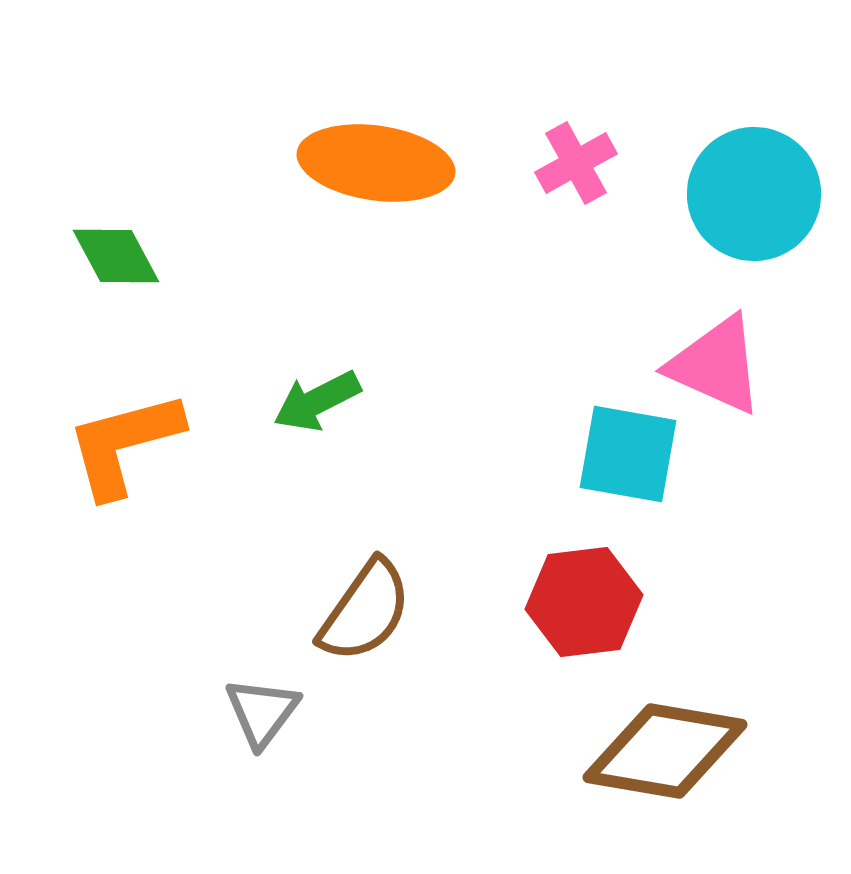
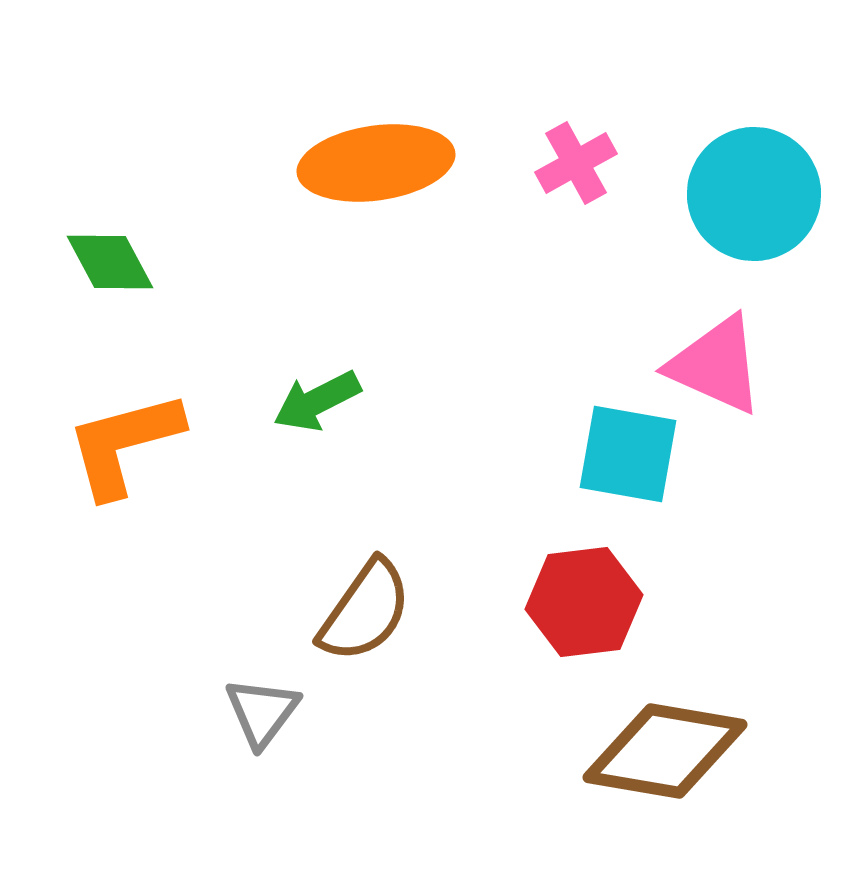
orange ellipse: rotated 16 degrees counterclockwise
green diamond: moved 6 px left, 6 px down
